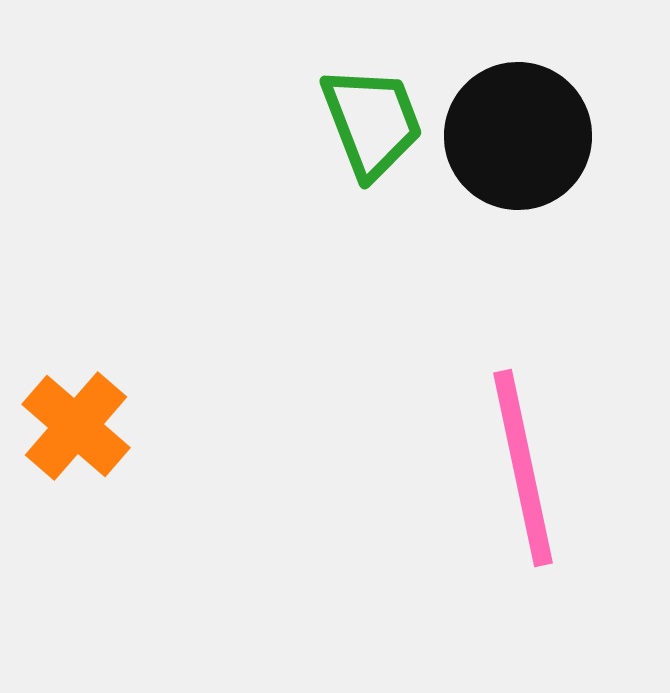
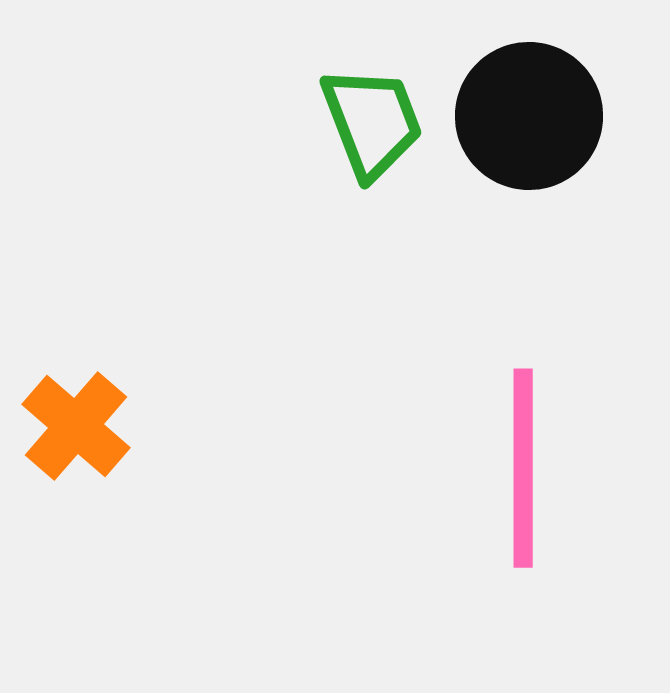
black circle: moved 11 px right, 20 px up
pink line: rotated 12 degrees clockwise
